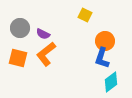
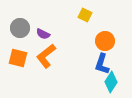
orange L-shape: moved 2 px down
blue L-shape: moved 6 px down
cyan diamond: rotated 20 degrees counterclockwise
